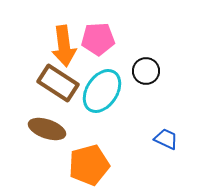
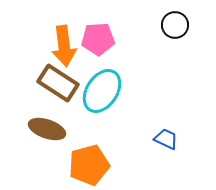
black circle: moved 29 px right, 46 px up
